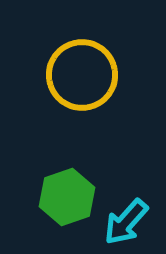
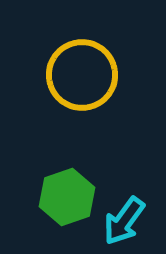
cyan arrow: moved 2 px left, 1 px up; rotated 6 degrees counterclockwise
